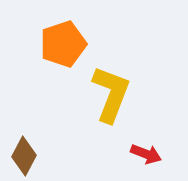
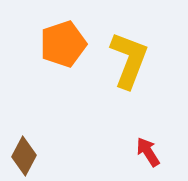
yellow L-shape: moved 18 px right, 34 px up
red arrow: moved 2 px right, 2 px up; rotated 144 degrees counterclockwise
